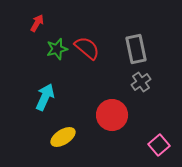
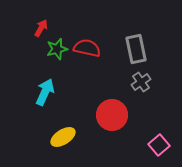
red arrow: moved 4 px right, 5 px down
red semicircle: rotated 28 degrees counterclockwise
cyan arrow: moved 5 px up
